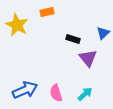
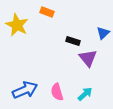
orange rectangle: rotated 32 degrees clockwise
black rectangle: moved 2 px down
pink semicircle: moved 1 px right, 1 px up
